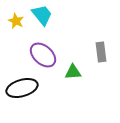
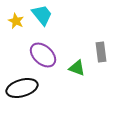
green triangle: moved 4 px right, 4 px up; rotated 24 degrees clockwise
